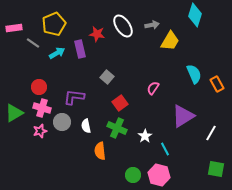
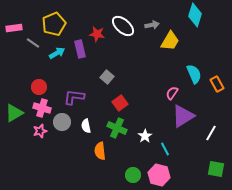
white ellipse: rotated 15 degrees counterclockwise
pink semicircle: moved 19 px right, 5 px down
